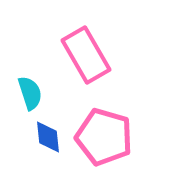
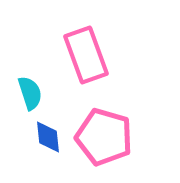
pink rectangle: rotated 10 degrees clockwise
